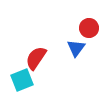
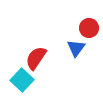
cyan square: rotated 25 degrees counterclockwise
